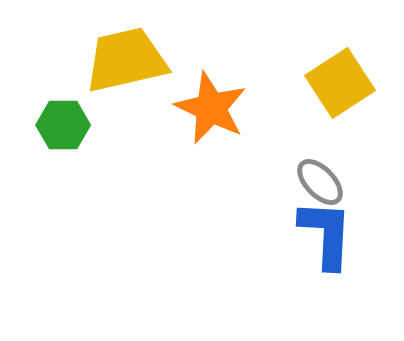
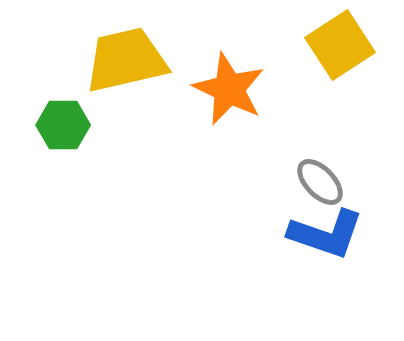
yellow square: moved 38 px up
orange star: moved 18 px right, 19 px up
blue L-shape: rotated 106 degrees clockwise
